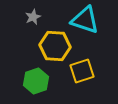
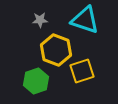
gray star: moved 7 px right, 3 px down; rotated 21 degrees clockwise
yellow hexagon: moved 1 px right, 4 px down; rotated 16 degrees clockwise
